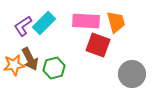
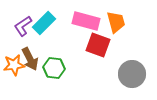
pink rectangle: rotated 12 degrees clockwise
green hexagon: rotated 20 degrees clockwise
